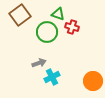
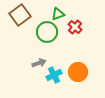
green triangle: rotated 40 degrees counterclockwise
red cross: moved 3 px right; rotated 24 degrees clockwise
cyan cross: moved 2 px right, 2 px up
orange circle: moved 15 px left, 9 px up
